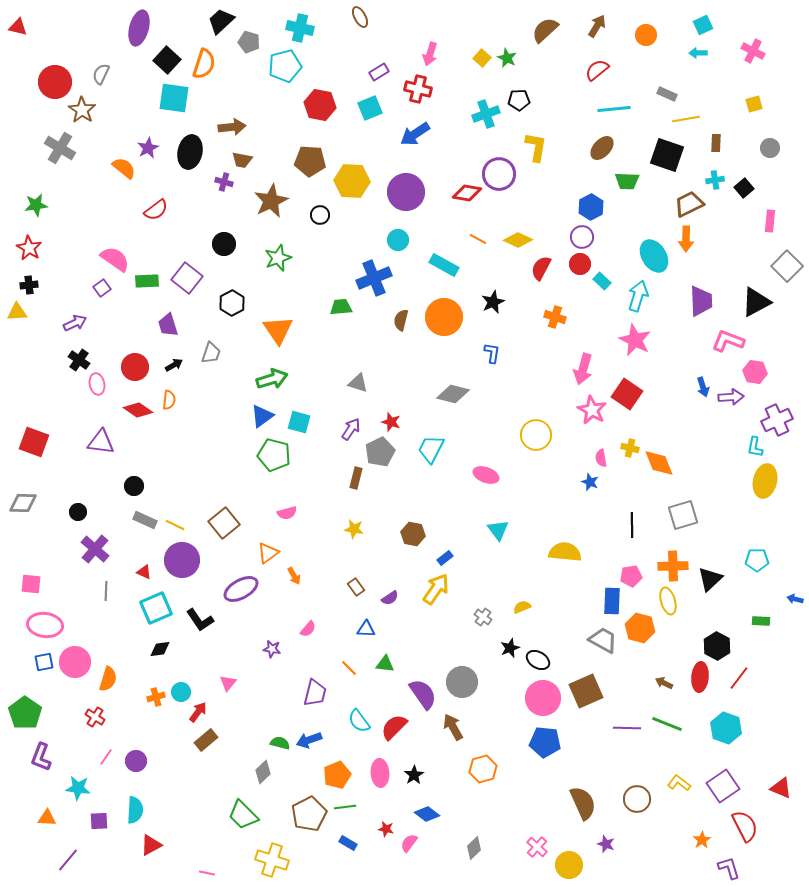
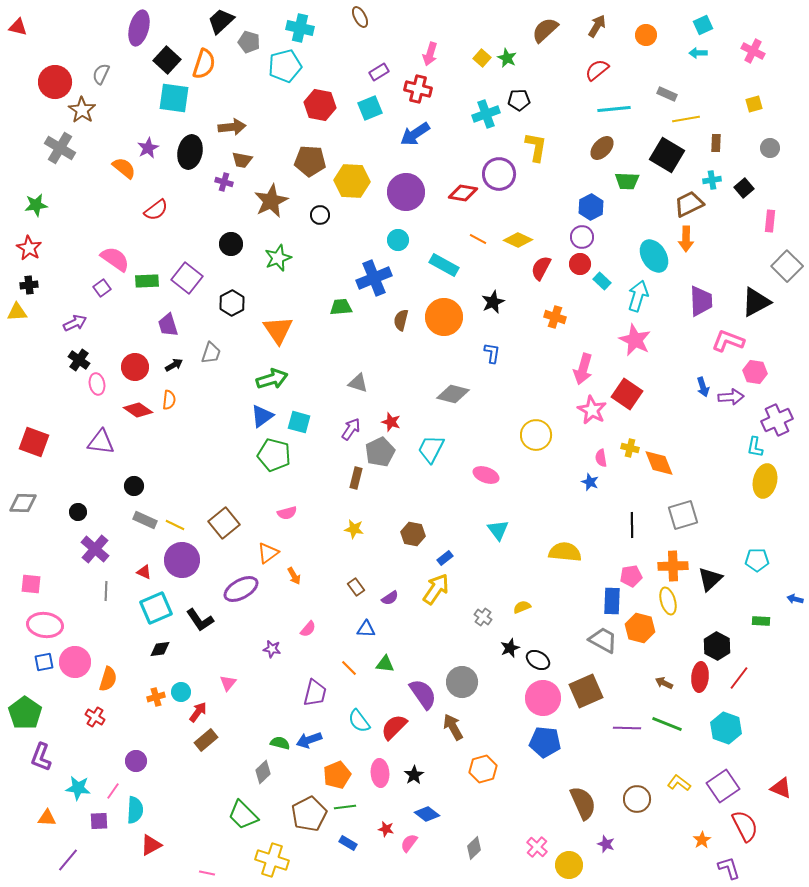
black square at (667, 155): rotated 12 degrees clockwise
cyan cross at (715, 180): moved 3 px left
red diamond at (467, 193): moved 4 px left
black circle at (224, 244): moved 7 px right
pink line at (106, 757): moved 7 px right, 34 px down
